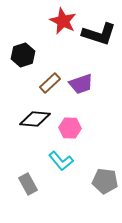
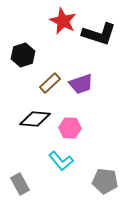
gray rectangle: moved 8 px left
